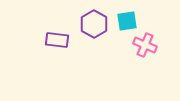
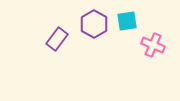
purple rectangle: moved 1 px up; rotated 60 degrees counterclockwise
pink cross: moved 8 px right
